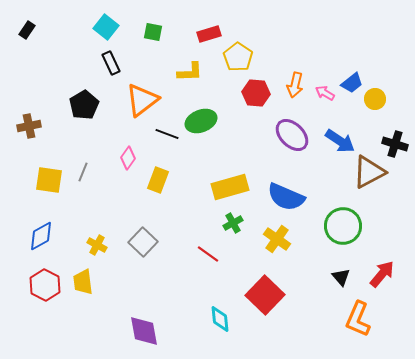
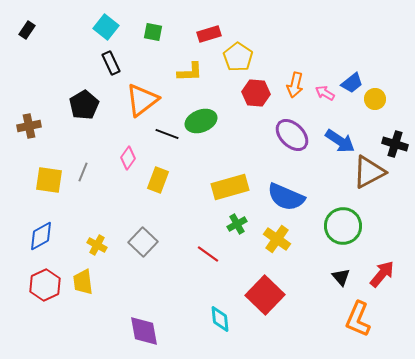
green cross at (233, 223): moved 4 px right, 1 px down
red hexagon at (45, 285): rotated 8 degrees clockwise
